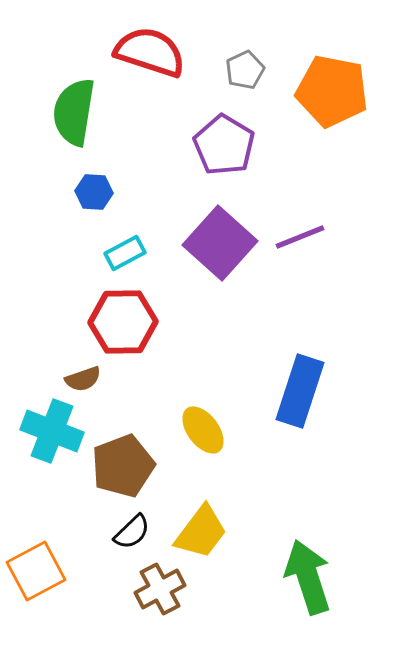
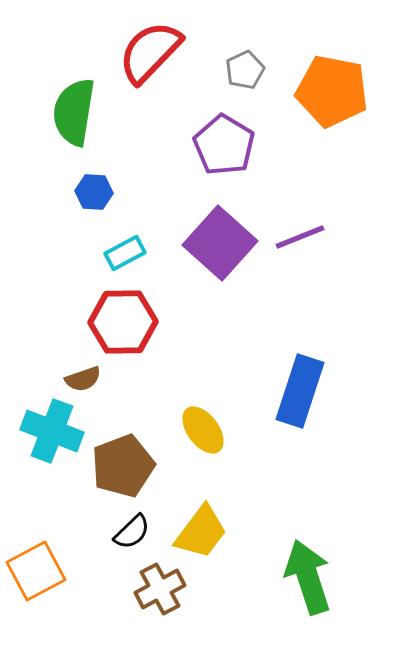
red semicircle: rotated 64 degrees counterclockwise
